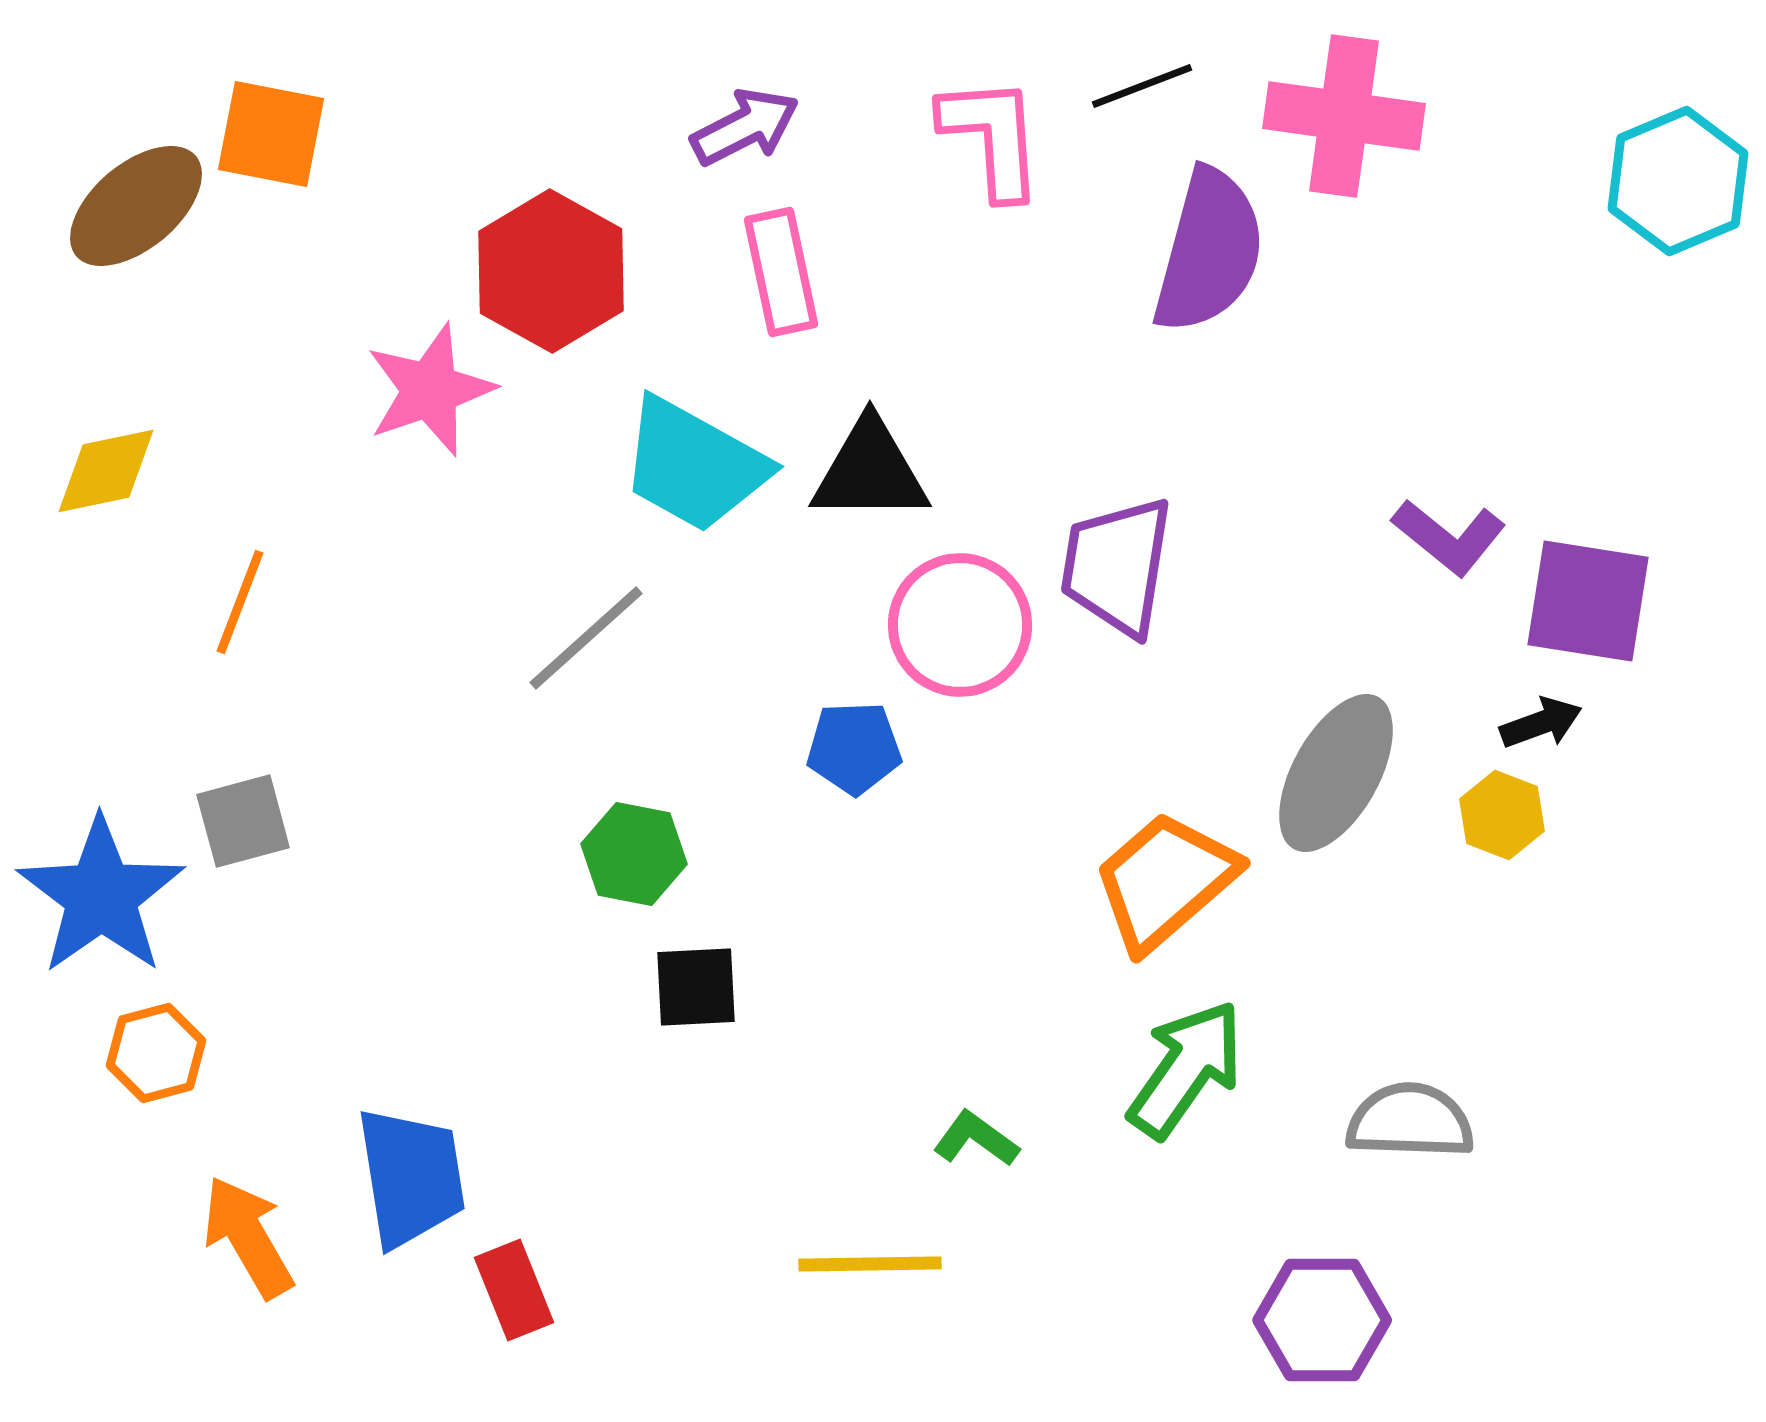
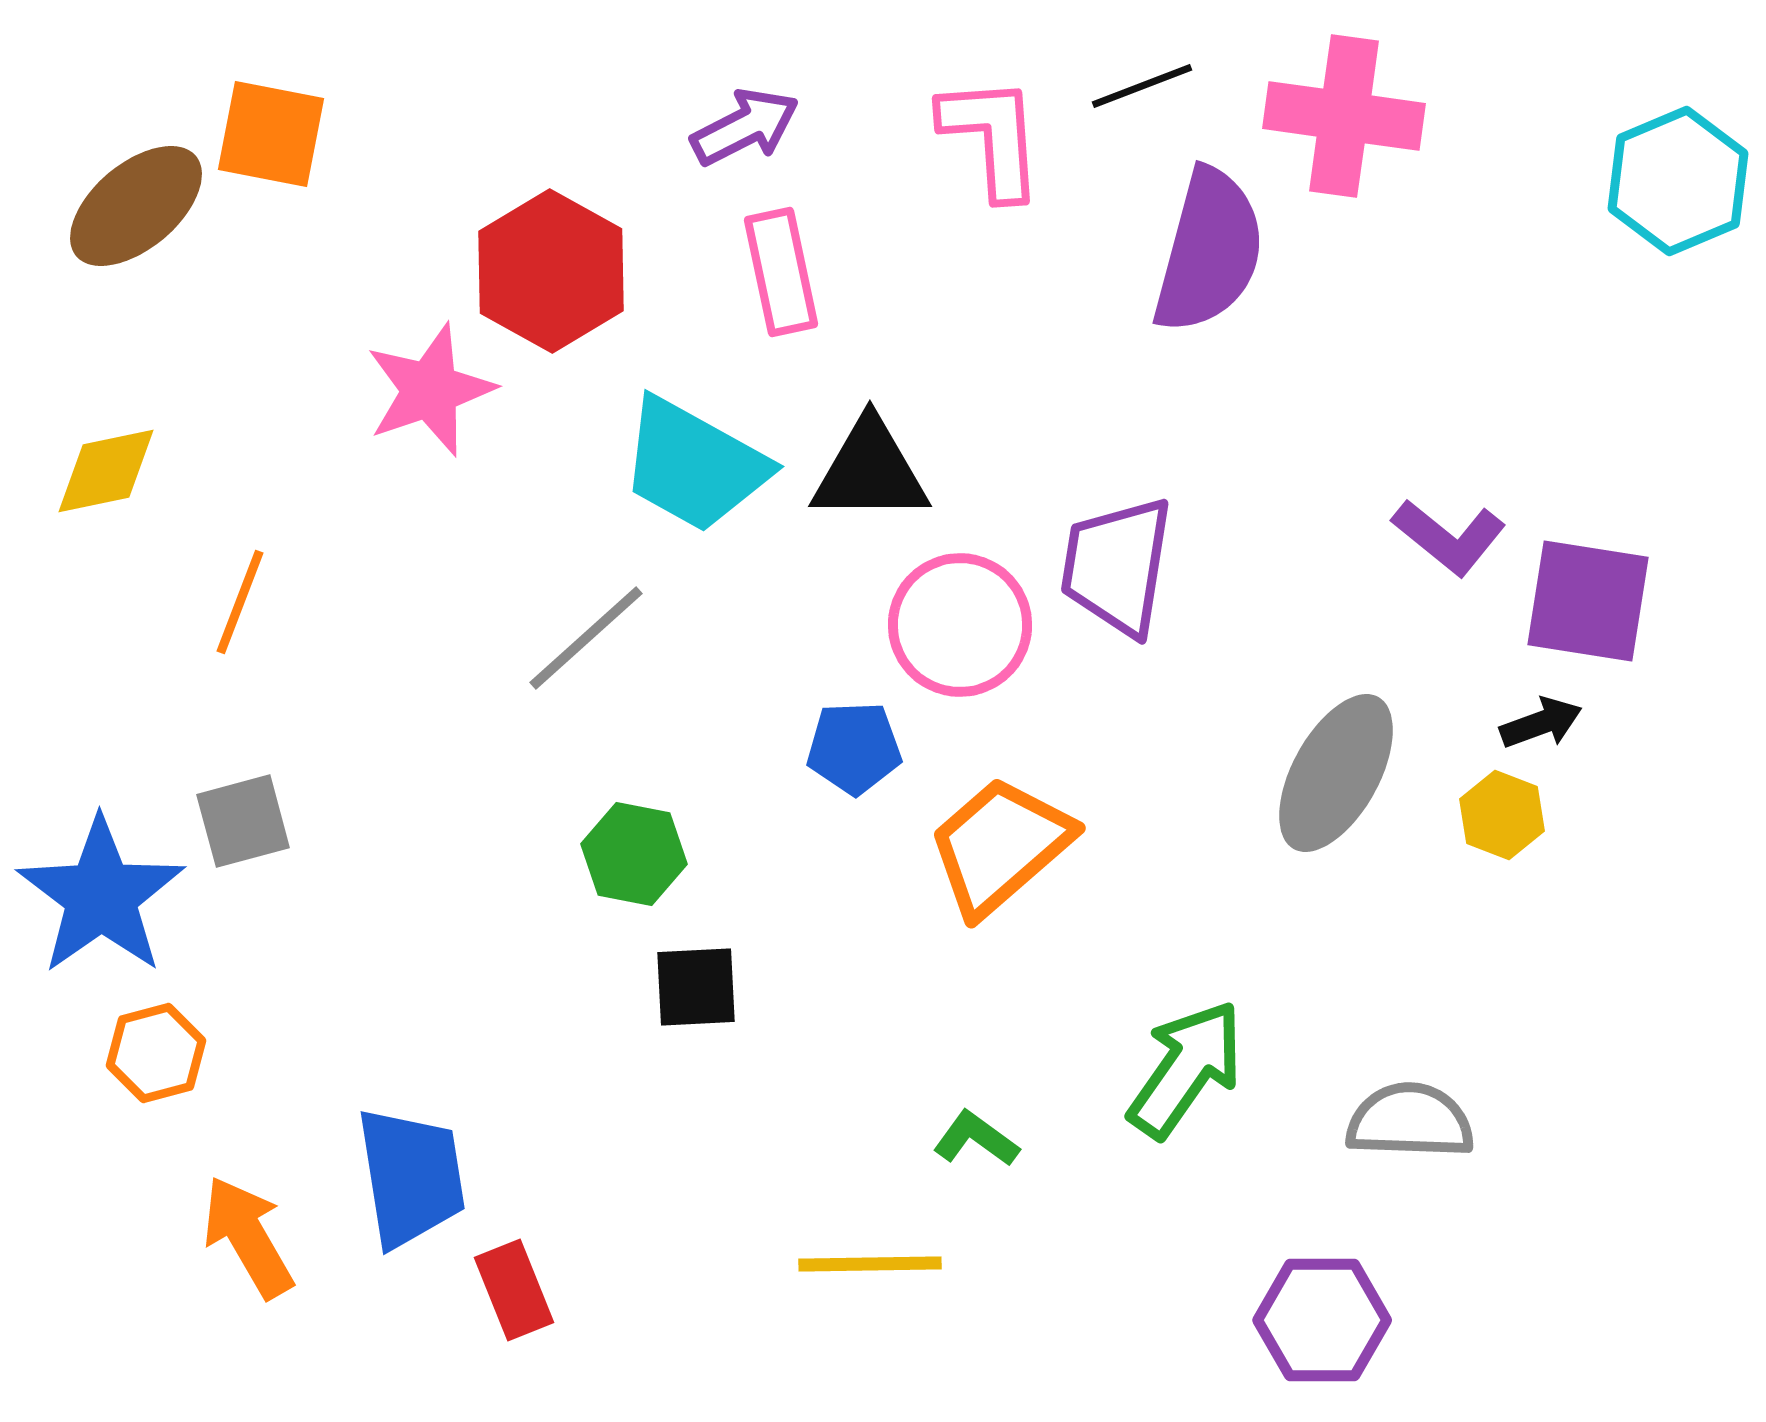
orange trapezoid: moved 165 px left, 35 px up
